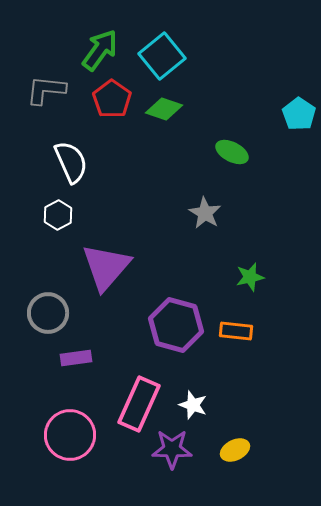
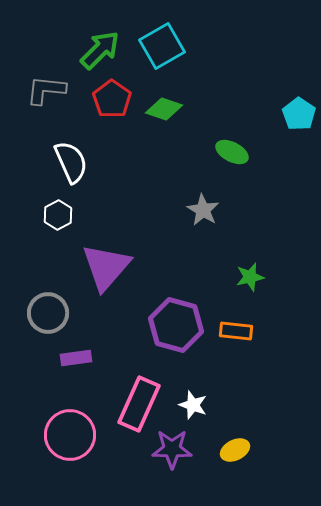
green arrow: rotated 9 degrees clockwise
cyan square: moved 10 px up; rotated 9 degrees clockwise
gray star: moved 2 px left, 3 px up
